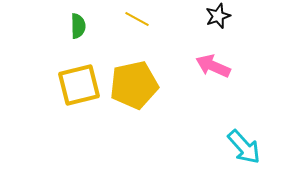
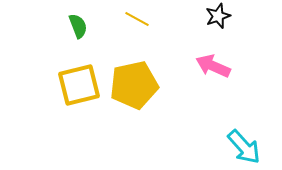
green semicircle: rotated 20 degrees counterclockwise
